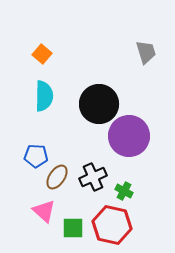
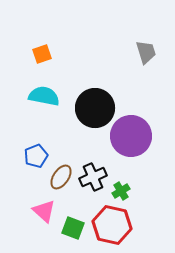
orange square: rotated 30 degrees clockwise
cyan semicircle: rotated 80 degrees counterclockwise
black circle: moved 4 px left, 4 px down
purple circle: moved 2 px right
blue pentagon: rotated 25 degrees counterclockwise
brown ellipse: moved 4 px right
green cross: moved 3 px left; rotated 30 degrees clockwise
green square: rotated 20 degrees clockwise
